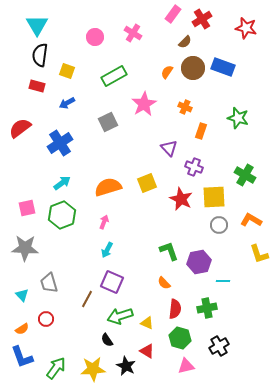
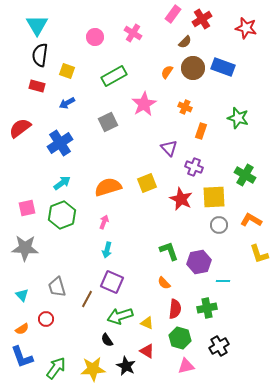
cyan arrow at (107, 250): rotated 14 degrees counterclockwise
gray trapezoid at (49, 283): moved 8 px right, 4 px down
